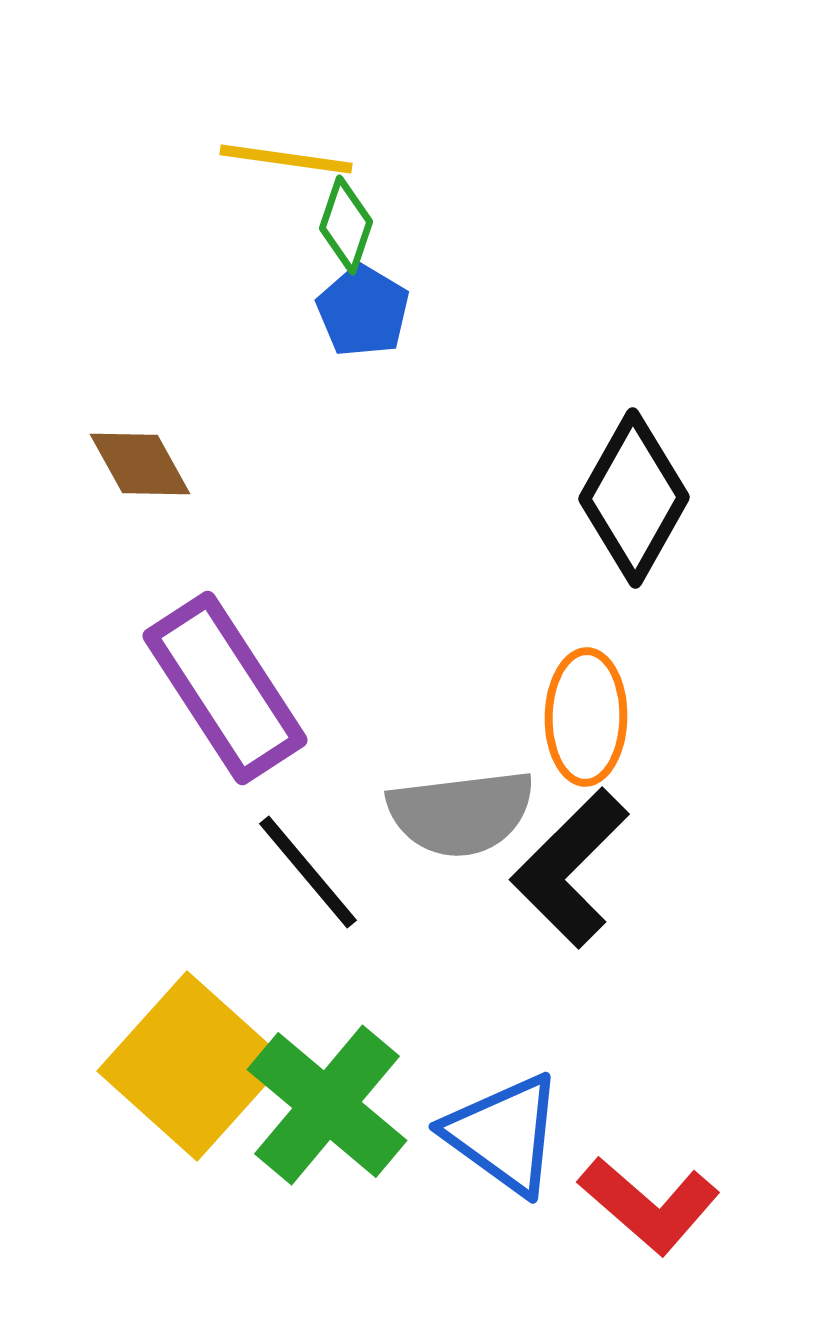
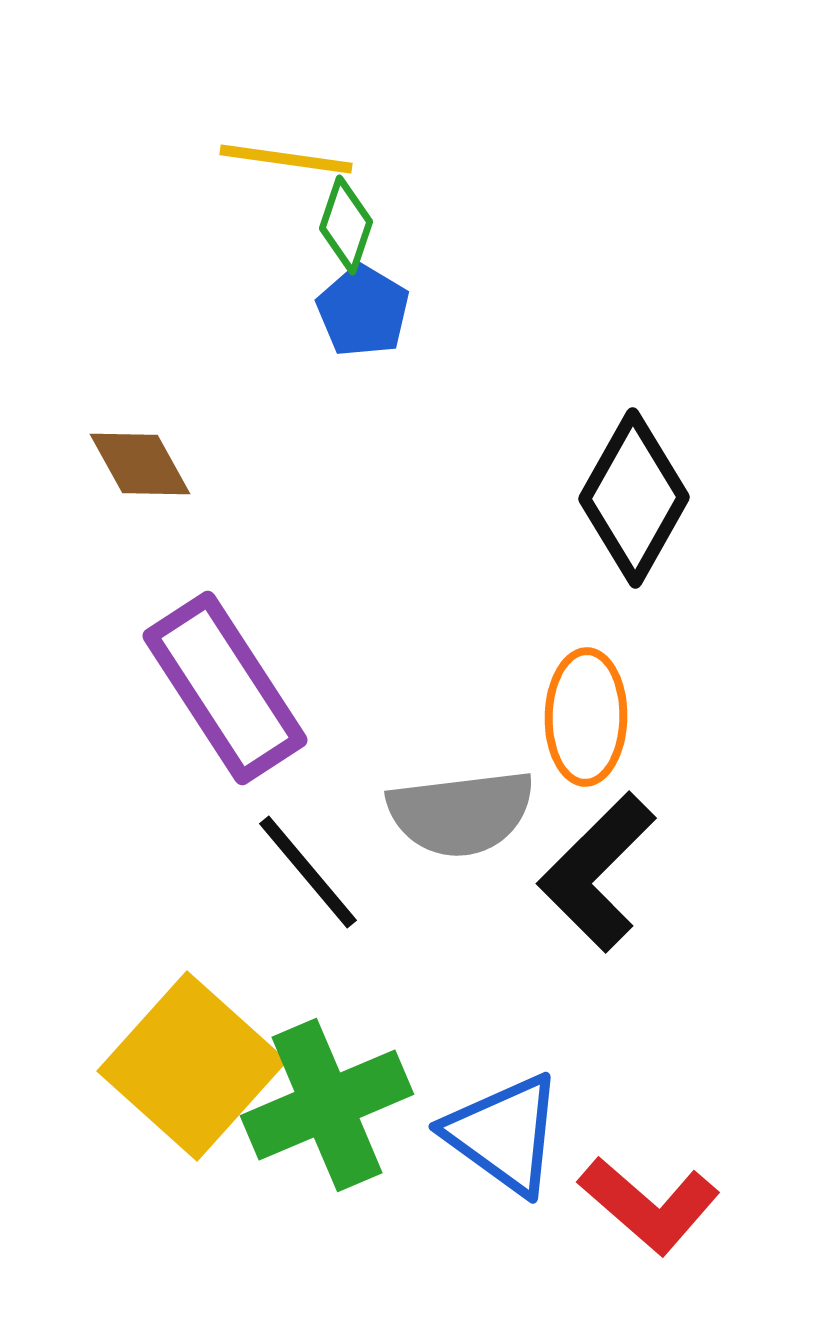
black L-shape: moved 27 px right, 4 px down
green cross: rotated 27 degrees clockwise
